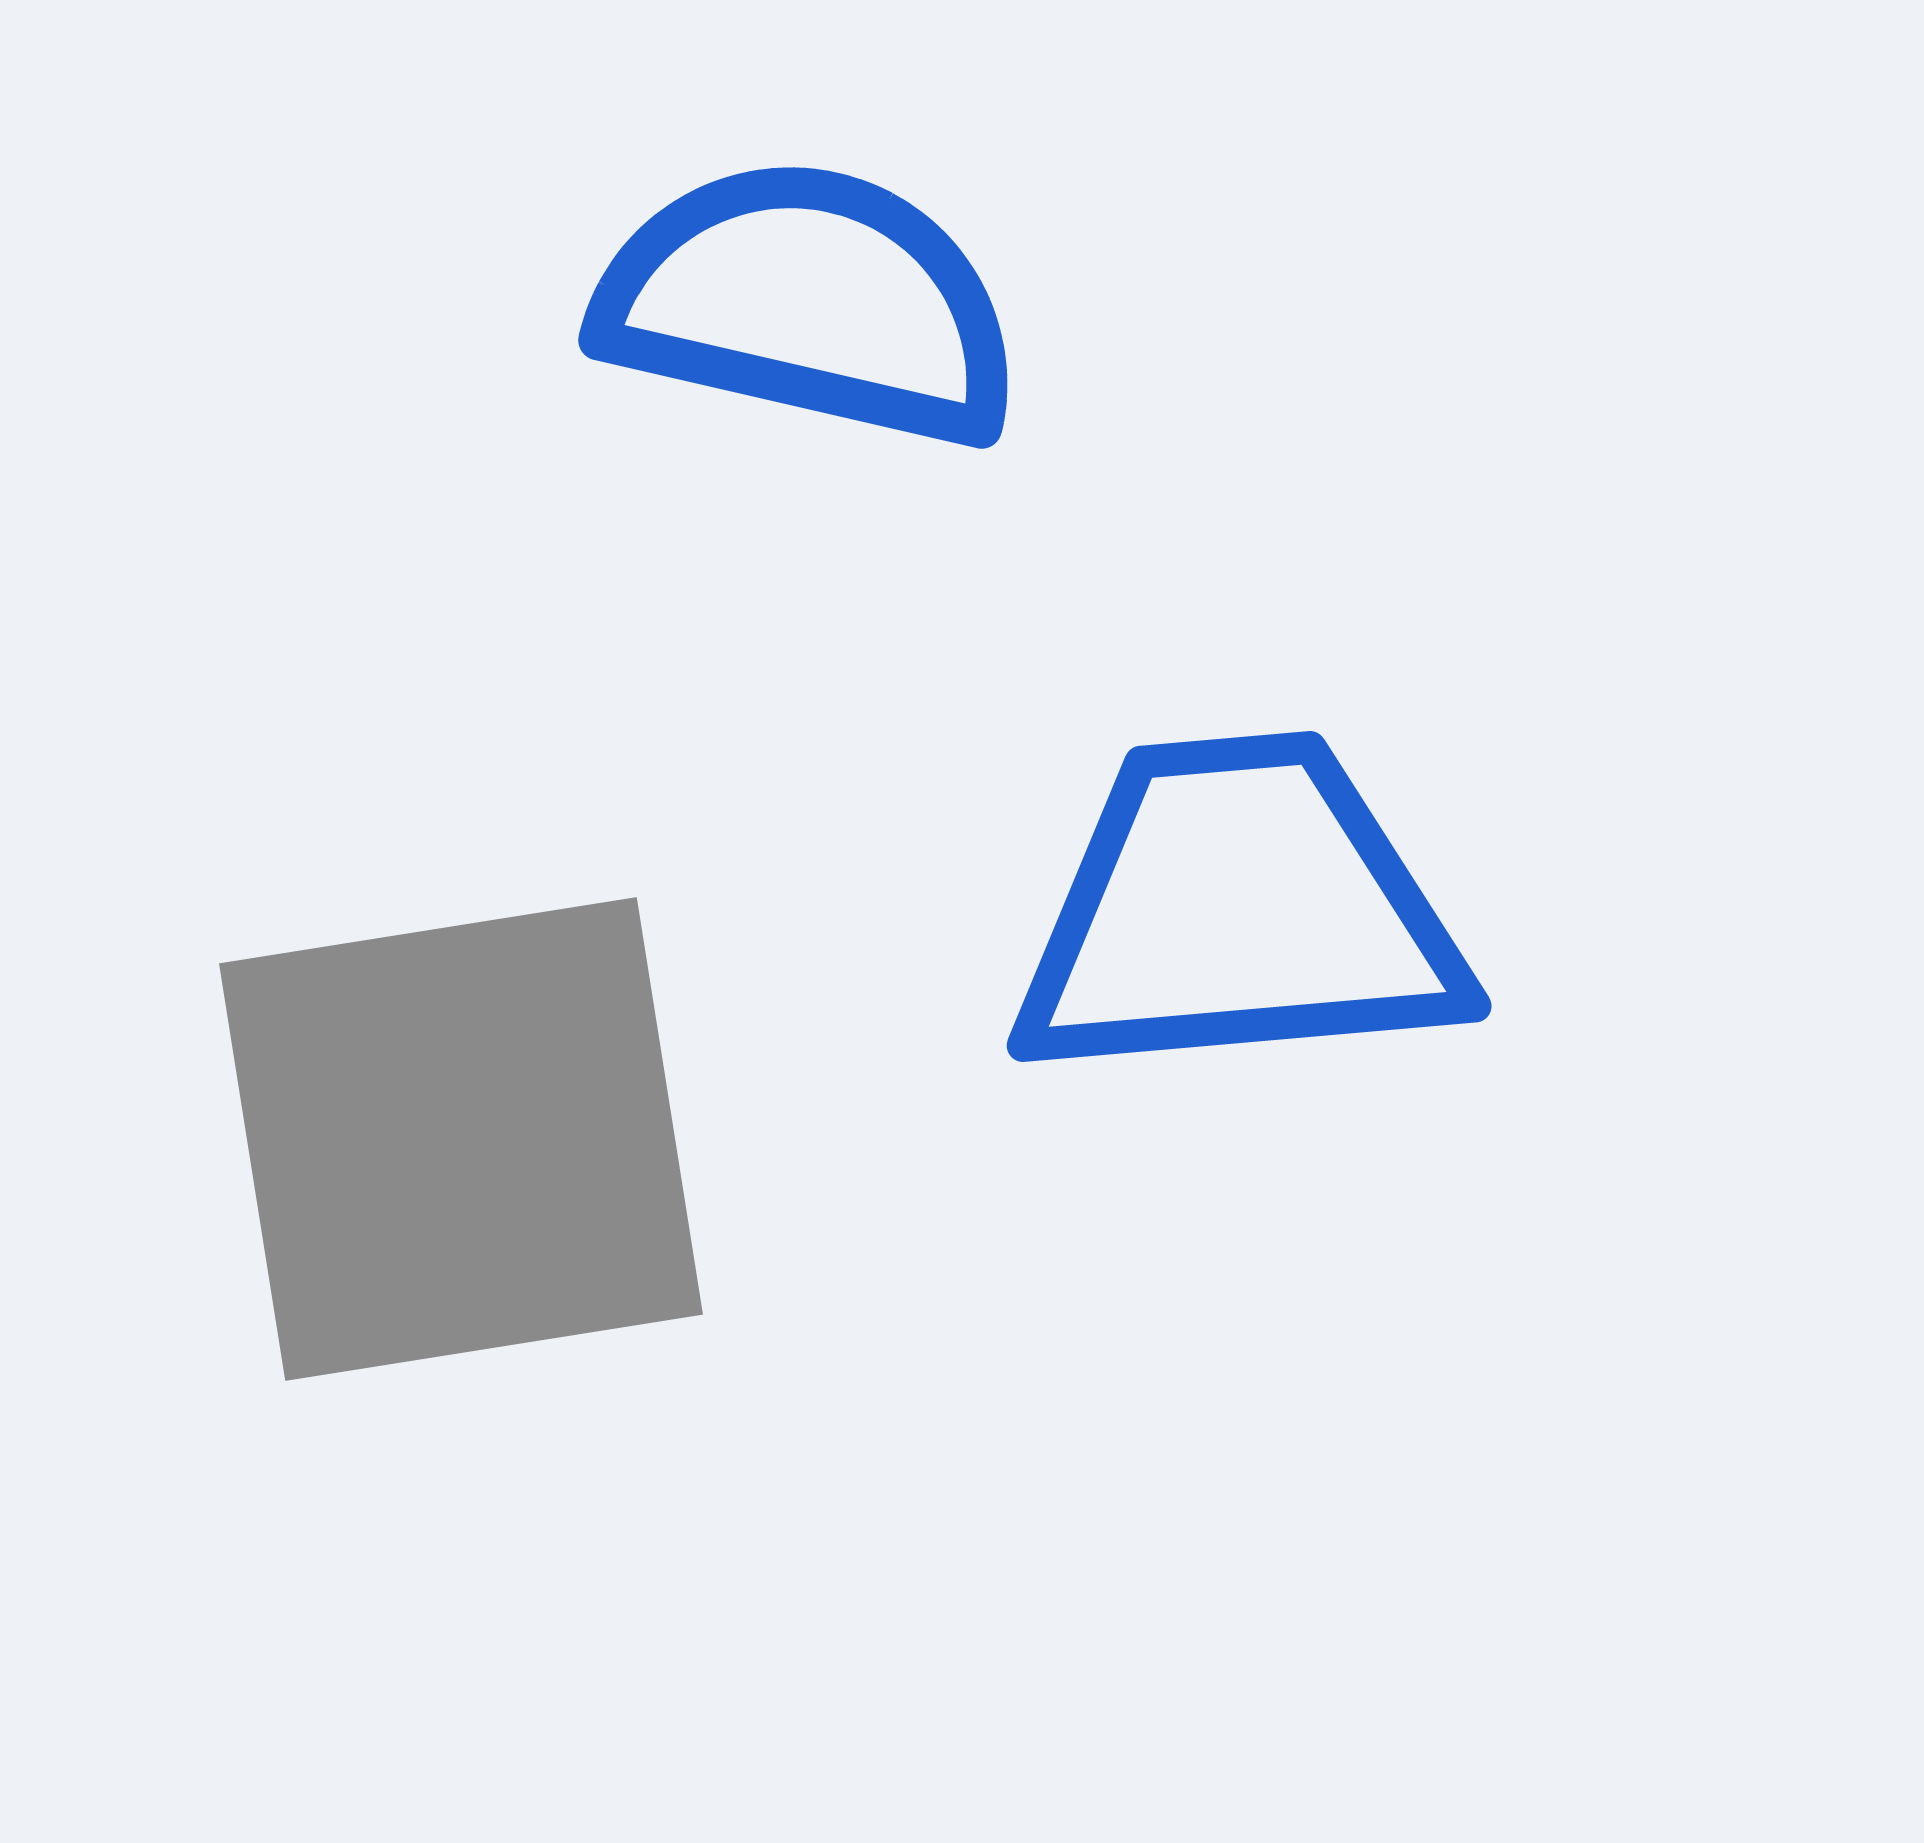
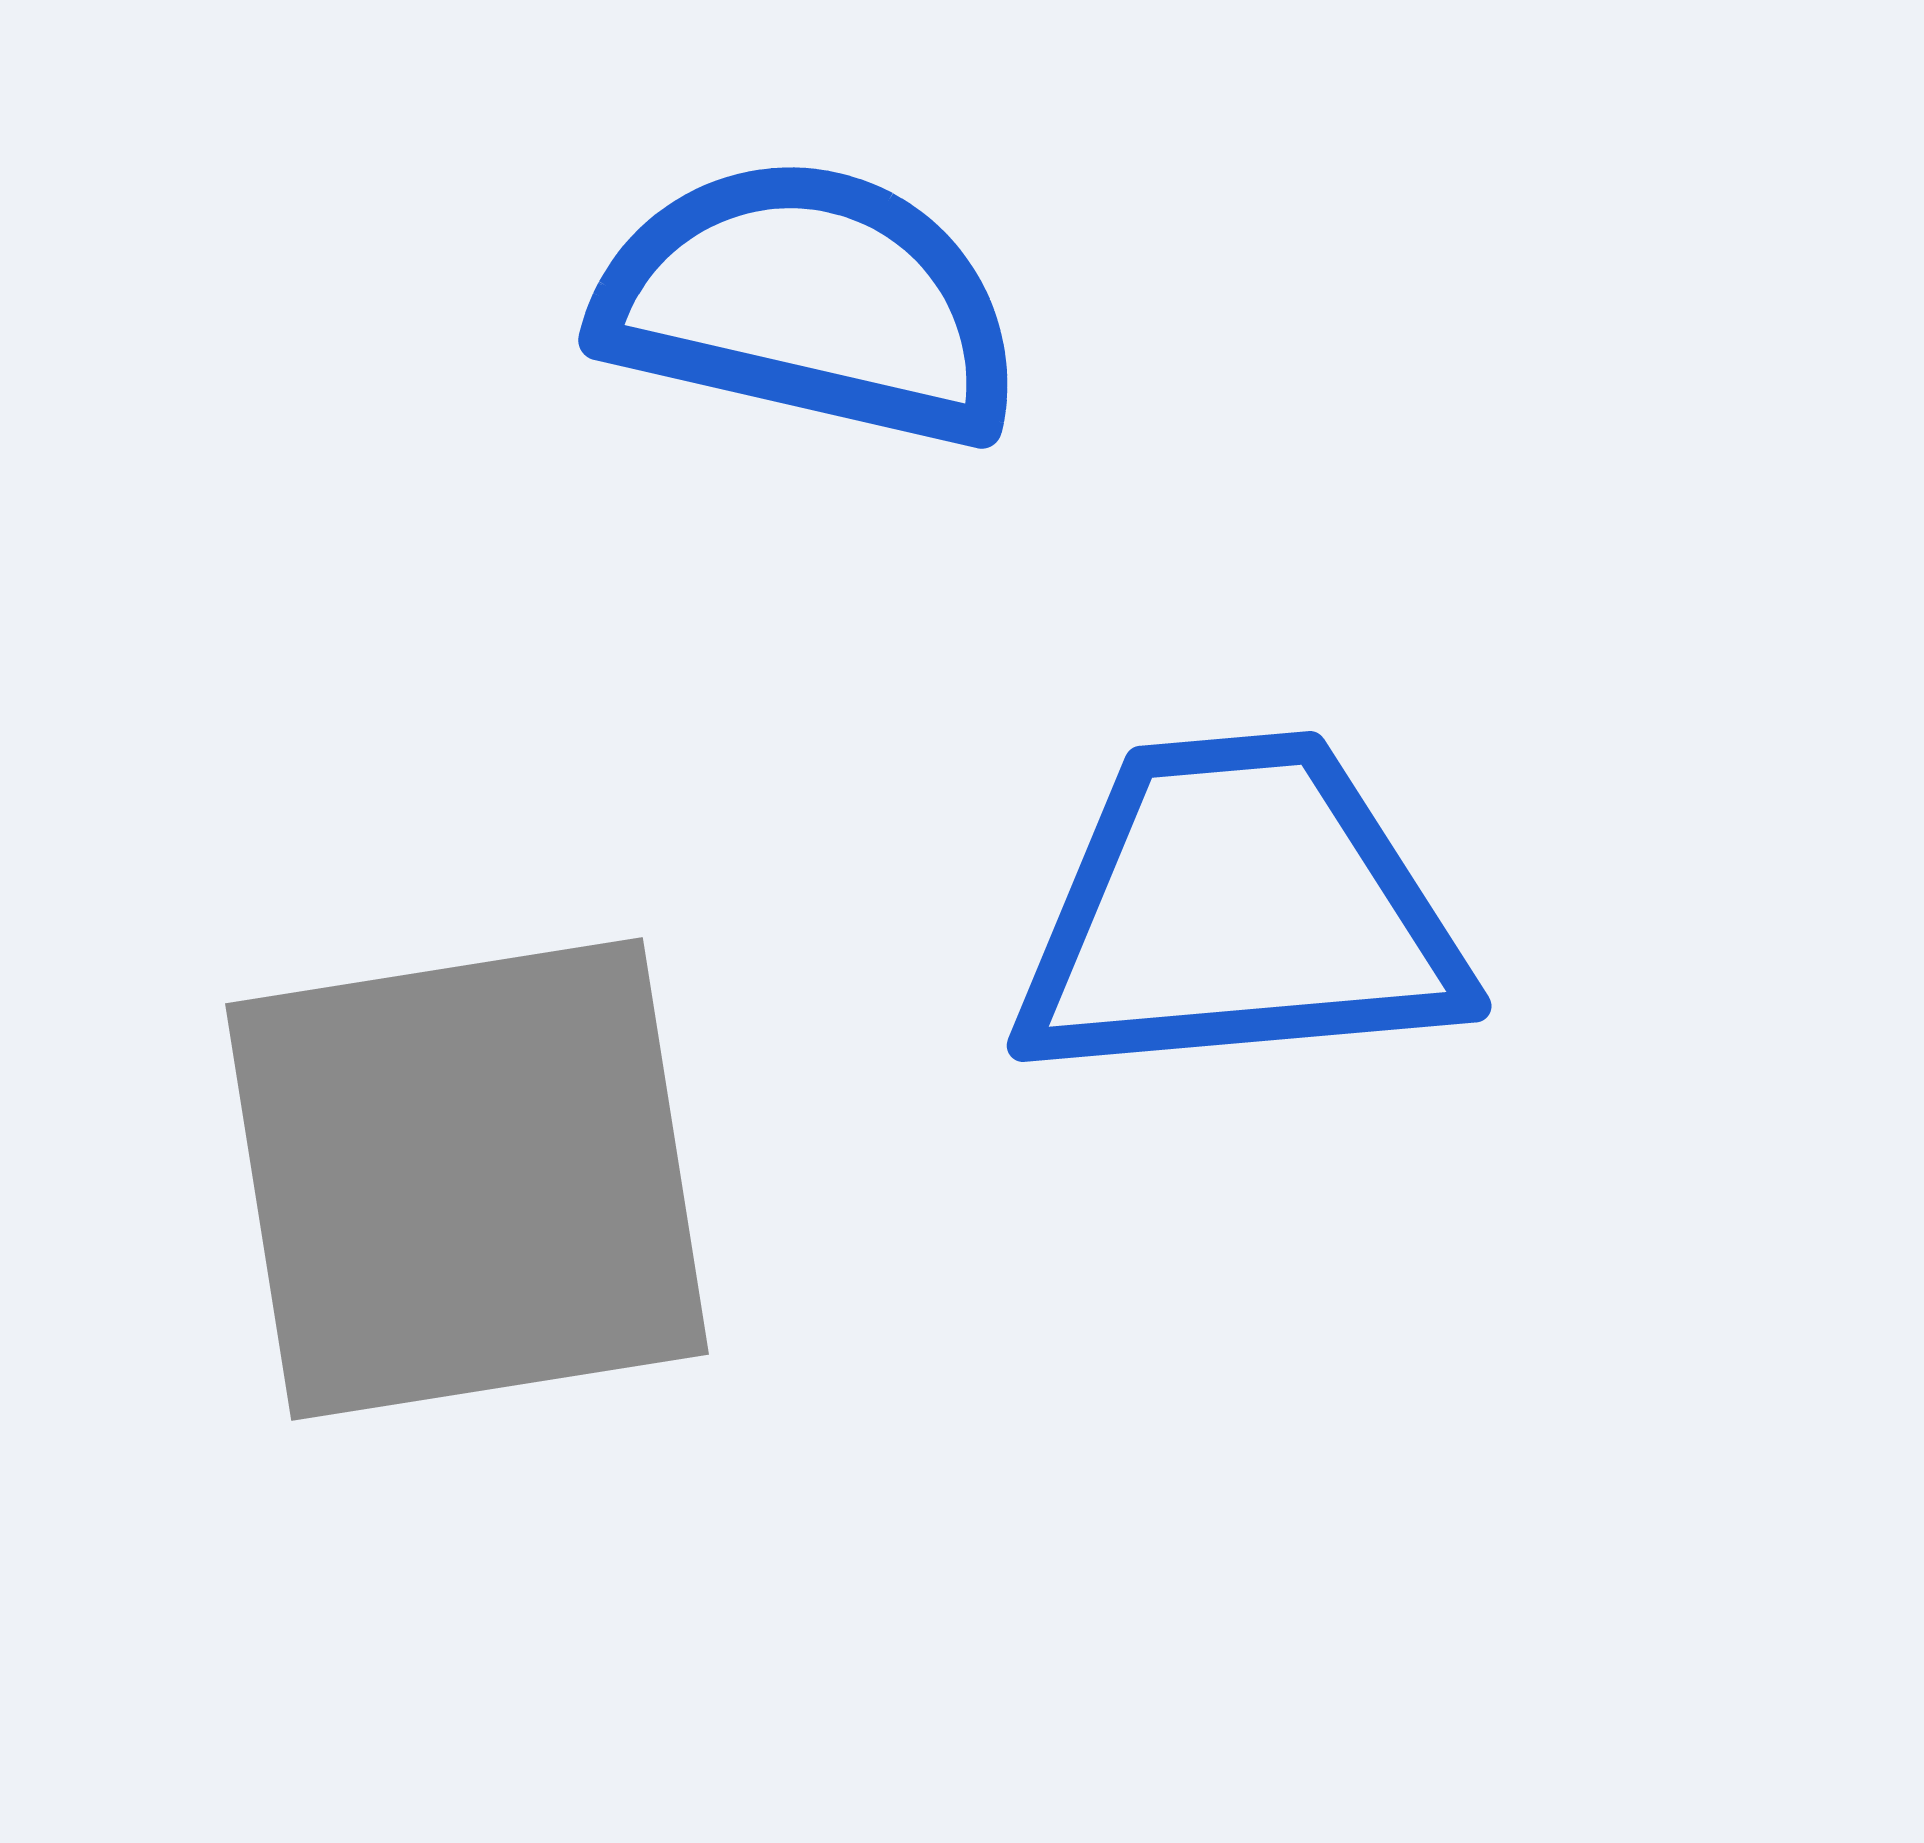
gray square: moved 6 px right, 40 px down
